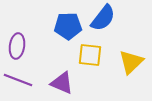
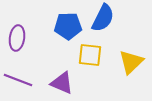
blue semicircle: rotated 12 degrees counterclockwise
purple ellipse: moved 8 px up
